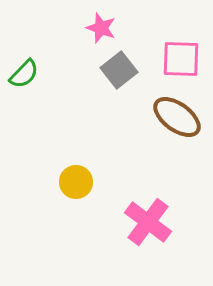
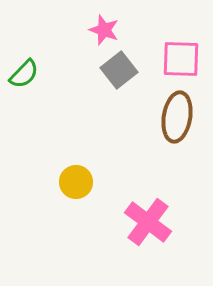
pink star: moved 3 px right, 2 px down
brown ellipse: rotated 63 degrees clockwise
